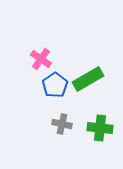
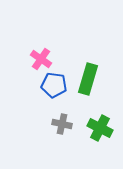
green rectangle: rotated 44 degrees counterclockwise
blue pentagon: moved 1 px left; rotated 30 degrees counterclockwise
green cross: rotated 20 degrees clockwise
